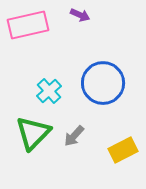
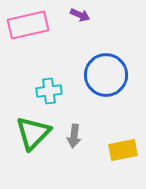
blue circle: moved 3 px right, 8 px up
cyan cross: rotated 35 degrees clockwise
gray arrow: rotated 35 degrees counterclockwise
yellow rectangle: rotated 16 degrees clockwise
